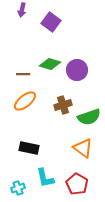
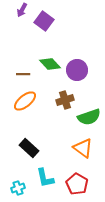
purple arrow: rotated 16 degrees clockwise
purple square: moved 7 px left, 1 px up
green diamond: rotated 30 degrees clockwise
brown cross: moved 2 px right, 5 px up
black rectangle: rotated 30 degrees clockwise
